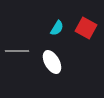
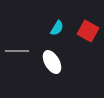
red square: moved 2 px right, 3 px down
